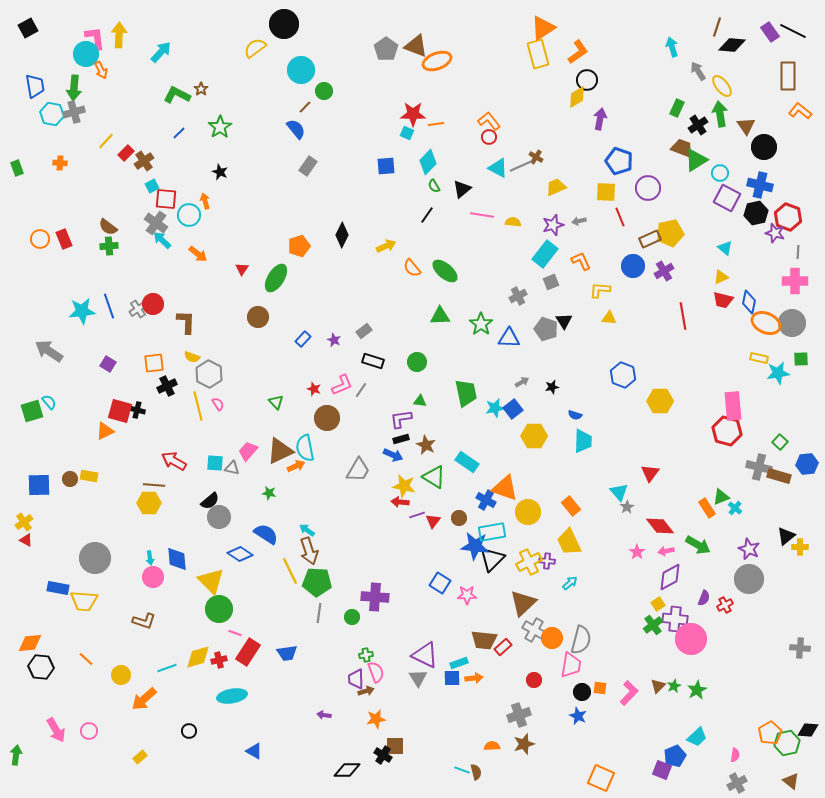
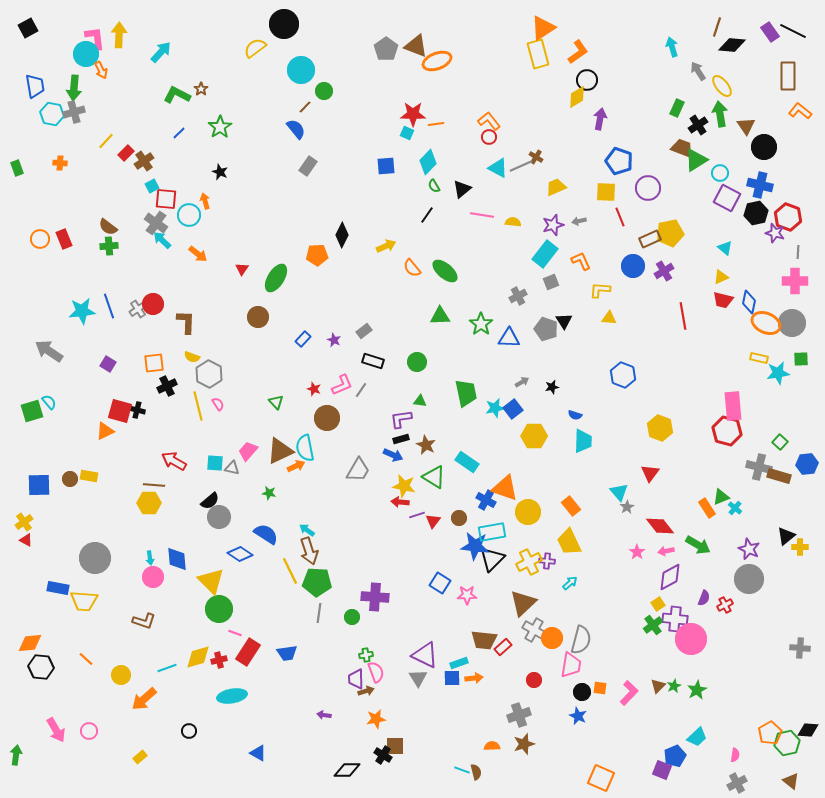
orange pentagon at (299, 246): moved 18 px right, 9 px down; rotated 15 degrees clockwise
yellow hexagon at (660, 401): moved 27 px down; rotated 20 degrees clockwise
blue triangle at (254, 751): moved 4 px right, 2 px down
